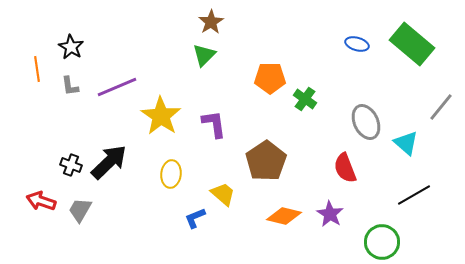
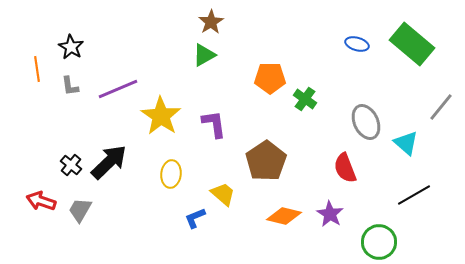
green triangle: rotated 15 degrees clockwise
purple line: moved 1 px right, 2 px down
black cross: rotated 20 degrees clockwise
green circle: moved 3 px left
